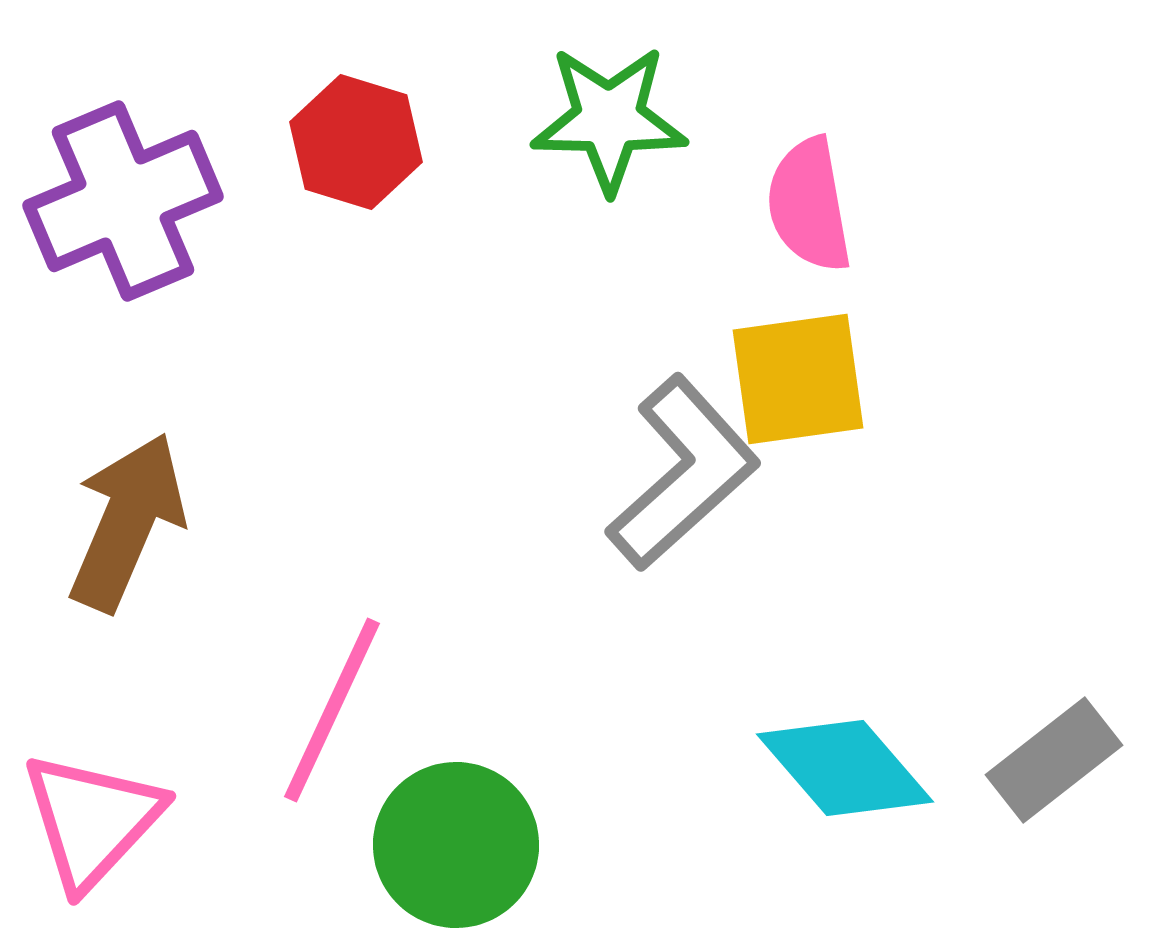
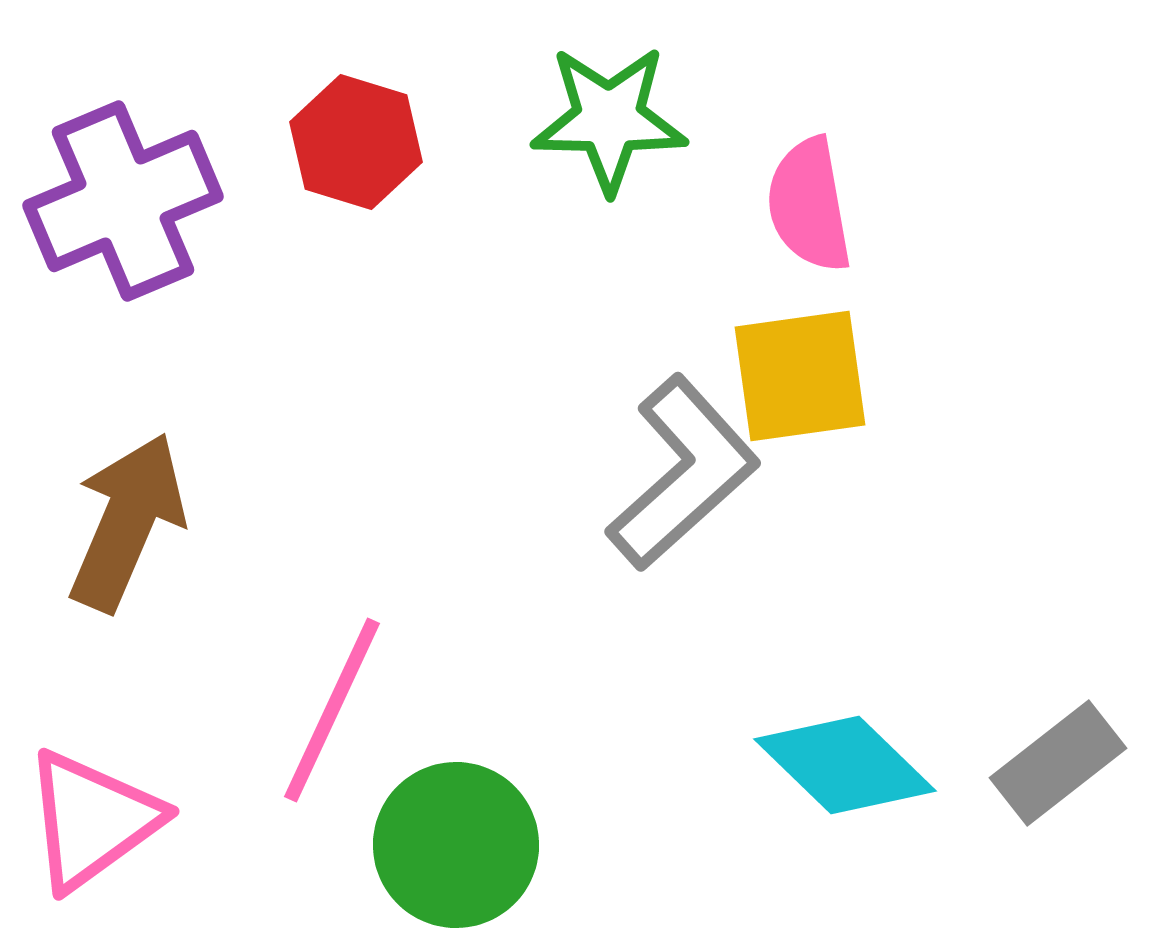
yellow square: moved 2 px right, 3 px up
gray rectangle: moved 4 px right, 3 px down
cyan diamond: moved 3 px up; rotated 5 degrees counterclockwise
pink triangle: rotated 11 degrees clockwise
